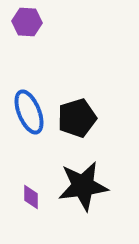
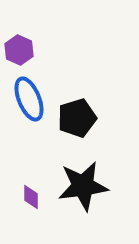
purple hexagon: moved 8 px left, 28 px down; rotated 20 degrees clockwise
blue ellipse: moved 13 px up
